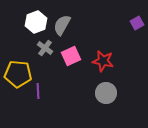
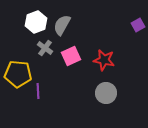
purple square: moved 1 px right, 2 px down
red star: moved 1 px right, 1 px up
